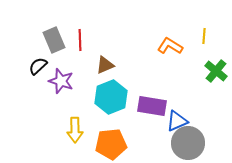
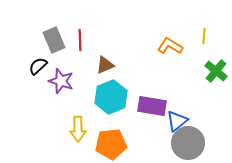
blue triangle: rotated 15 degrees counterclockwise
yellow arrow: moved 3 px right, 1 px up
